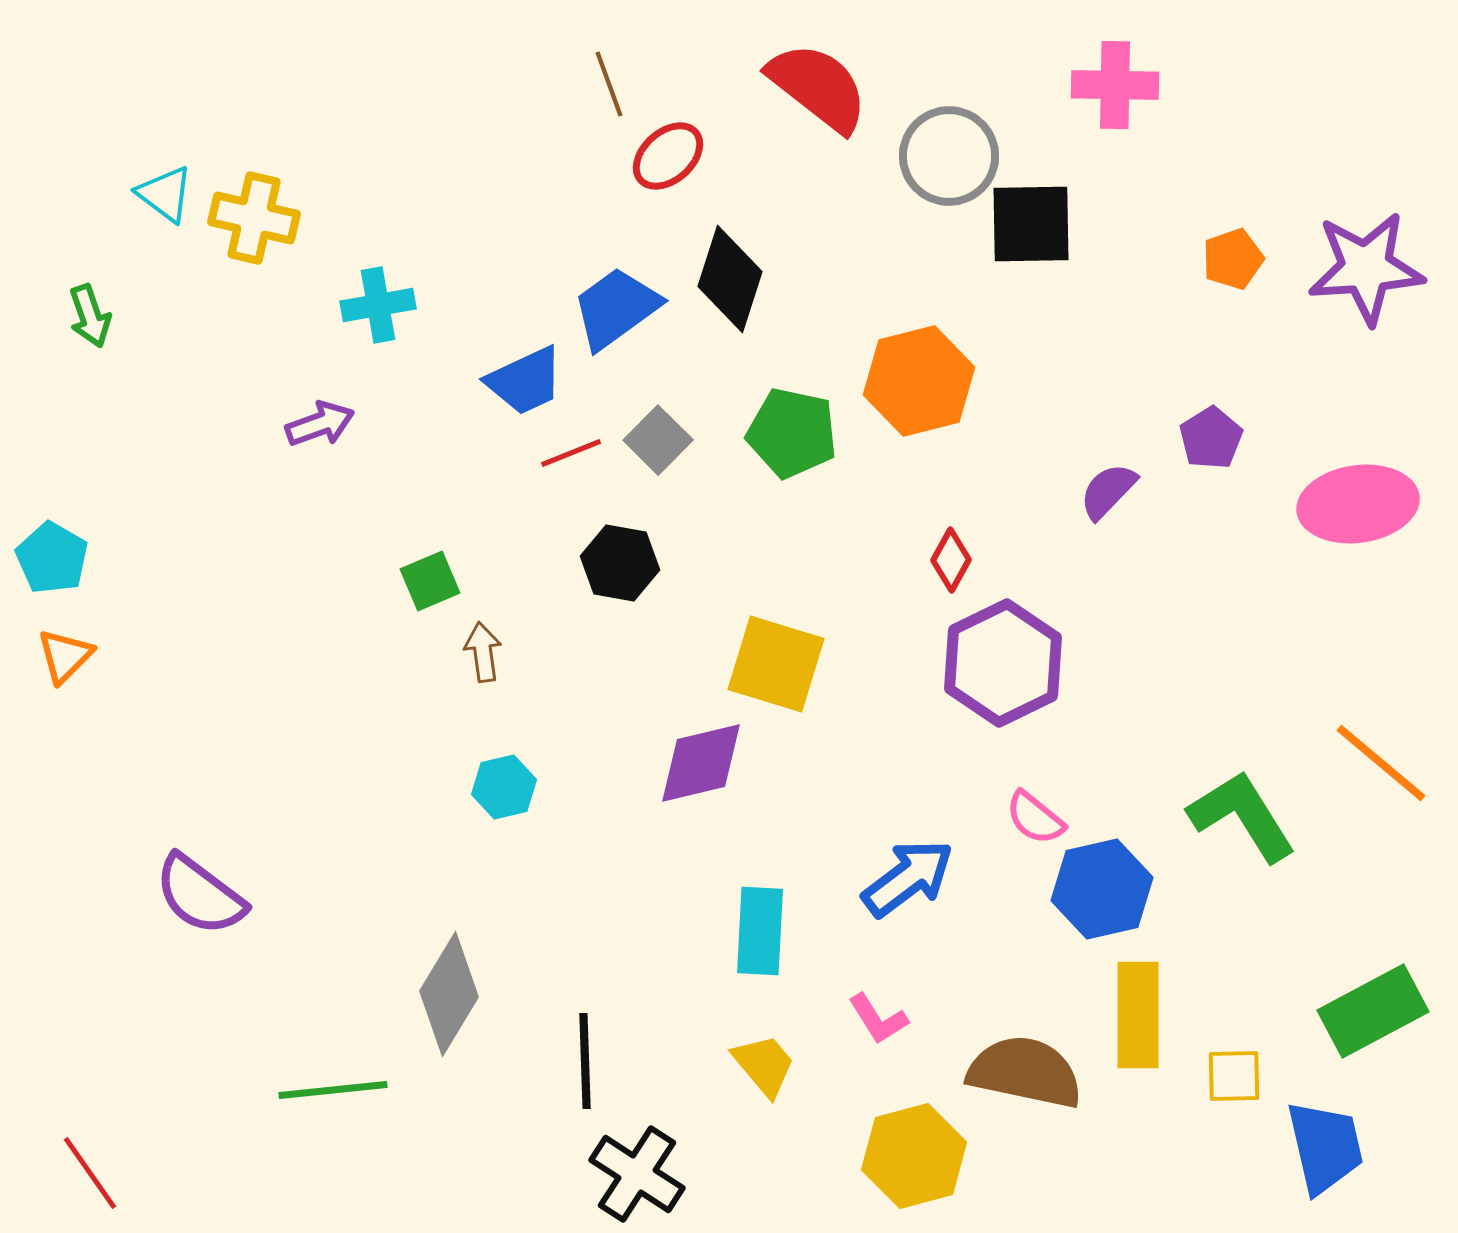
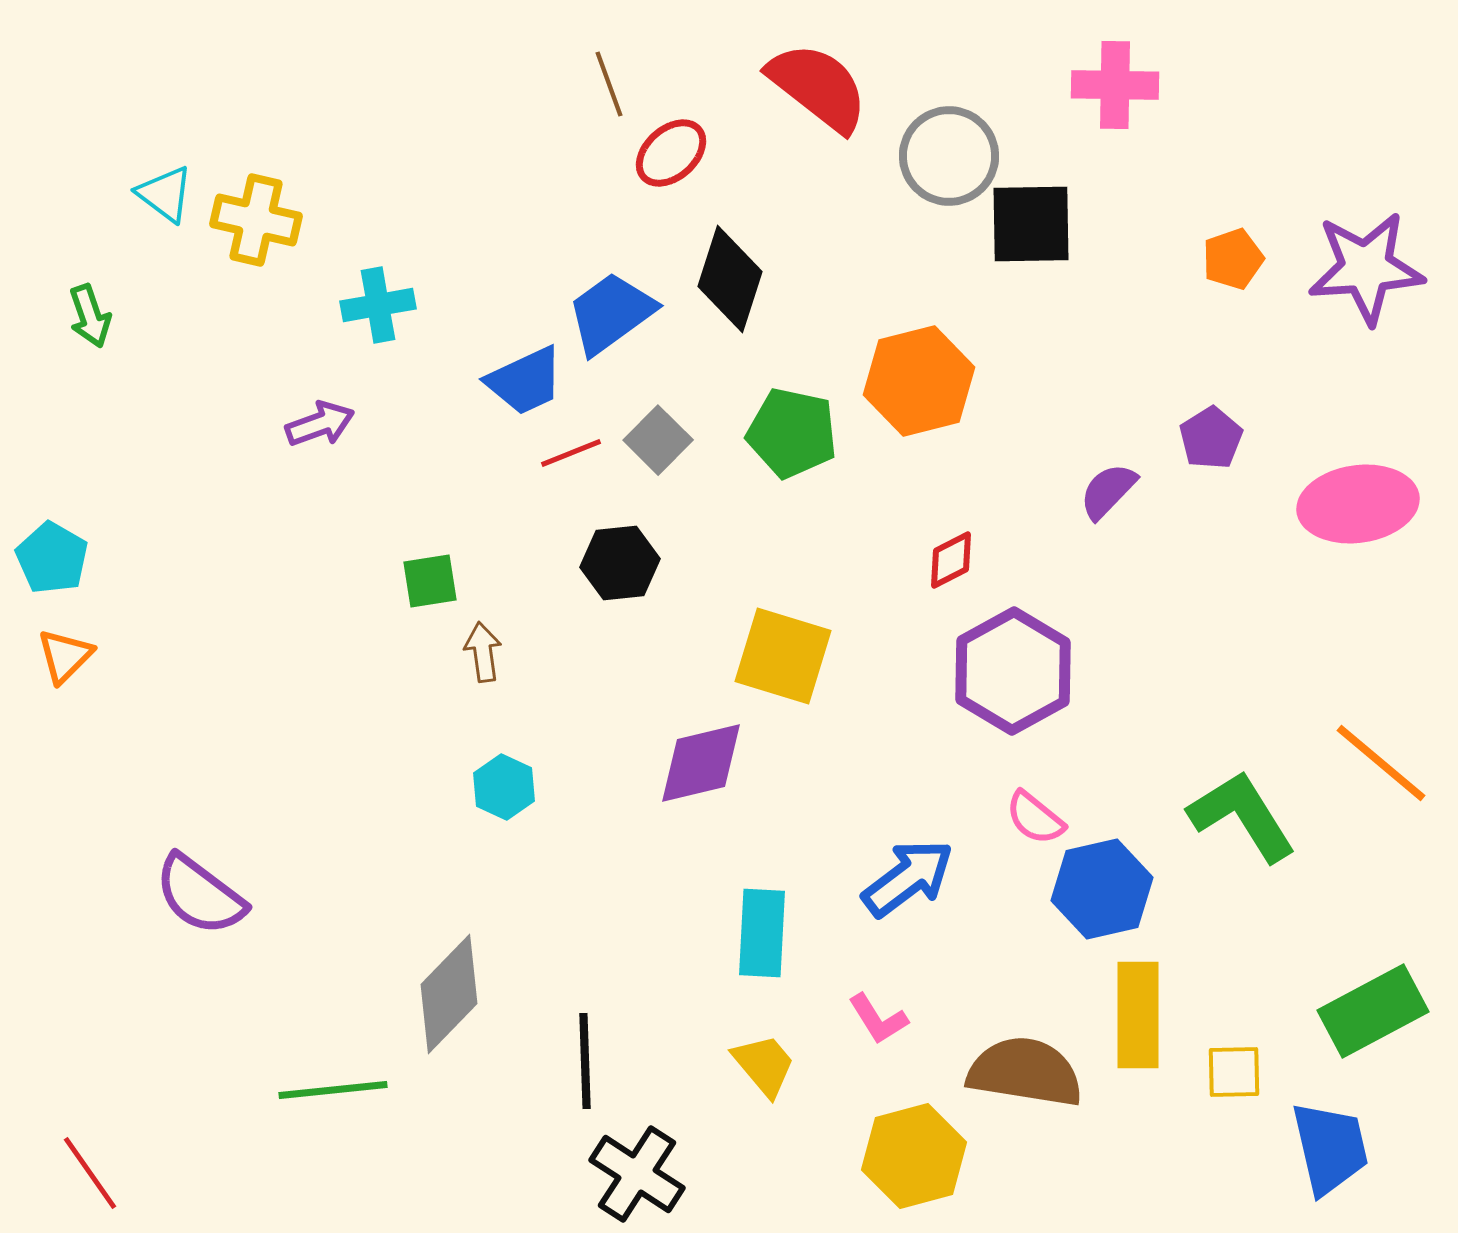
red ellipse at (668, 156): moved 3 px right, 3 px up
yellow cross at (254, 218): moved 2 px right, 2 px down
blue trapezoid at (616, 308): moved 5 px left, 5 px down
red diamond at (951, 560): rotated 34 degrees clockwise
black hexagon at (620, 563): rotated 16 degrees counterclockwise
green square at (430, 581): rotated 14 degrees clockwise
purple hexagon at (1003, 663): moved 10 px right, 8 px down; rotated 3 degrees counterclockwise
yellow square at (776, 664): moved 7 px right, 8 px up
cyan hexagon at (504, 787): rotated 22 degrees counterclockwise
cyan rectangle at (760, 931): moved 2 px right, 2 px down
gray diamond at (449, 994): rotated 13 degrees clockwise
brown semicircle at (1025, 1072): rotated 3 degrees counterclockwise
yellow square at (1234, 1076): moved 4 px up
blue trapezoid at (1325, 1147): moved 5 px right, 1 px down
